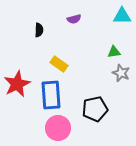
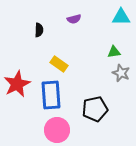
cyan triangle: moved 1 px left, 1 px down
pink circle: moved 1 px left, 2 px down
